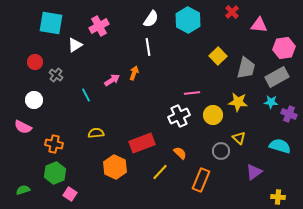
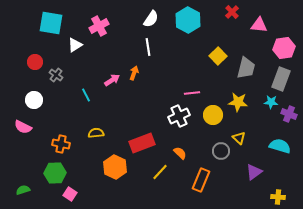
gray rectangle: moved 4 px right, 2 px down; rotated 40 degrees counterclockwise
orange cross: moved 7 px right
green hexagon: rotated 20 degrees clockwise
